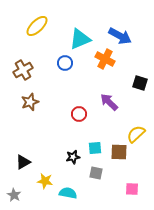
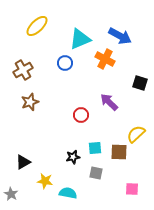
red circle: moved 2 px right, 1 px down
gray star: moved 3 px left, 1 px up
